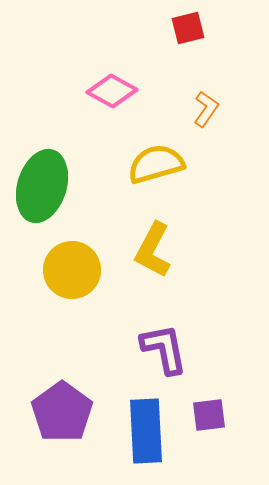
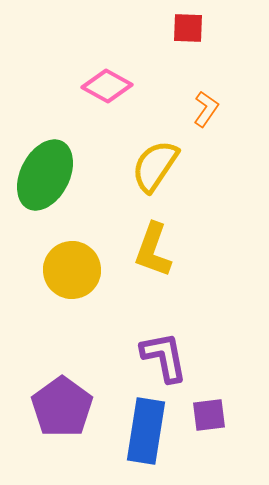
red square: rotated 16 degrees clockwise
pink diamond: moved 5 px left, 5 px up
yellow semicircle: moved 1 px left, 2 px down; rotated 40 degrees counterclockwise
green ellipse: moved 3 px right, 11 px up; rotated 10 degrees clockwise
yellow L-shape: rotated 8 degrees counterclockwise
purple L-shape: moved 8 px down
purple pentagon: moved 5 px up
blue rectangle: rotated 12 degrees clockwise
